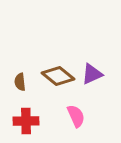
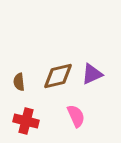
brown diamond: rotated 52 degrees counterclockwise
brown semicircle: moved 1 px left
red cross: rotated 15 degrees clockwise
